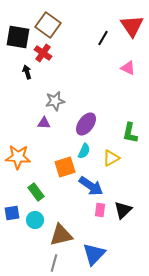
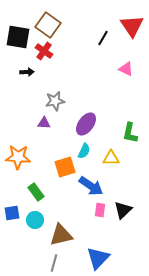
red cross: moved 1 px right, 2 px up
pink triangle: moved 2 px left, 1 px down
black arrow: rotated 104 degrees clockwise
yellow triangle: rotated 30 degrees clockwise
blue triangle: moved 4 px right, 4 px down
